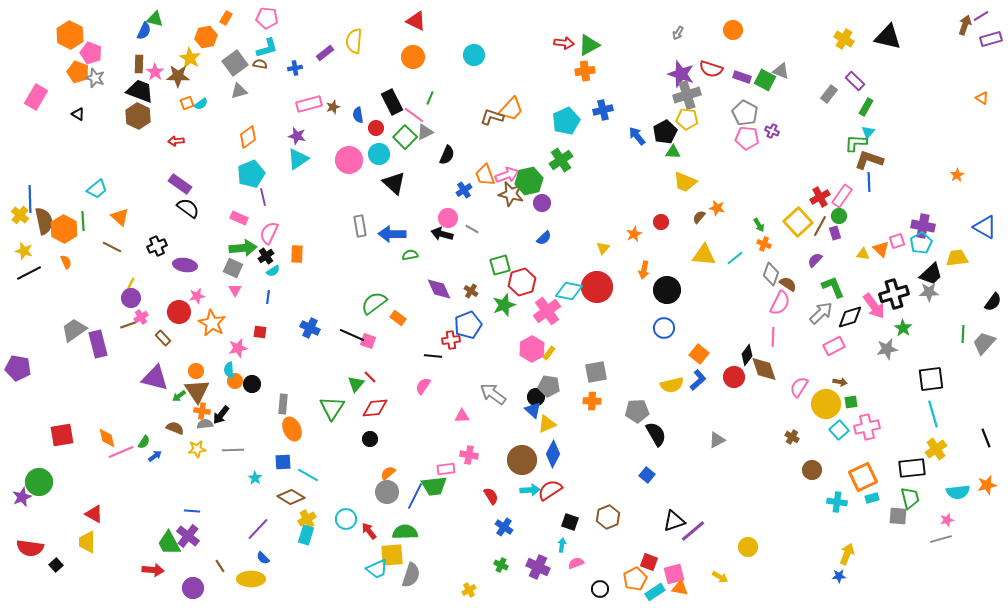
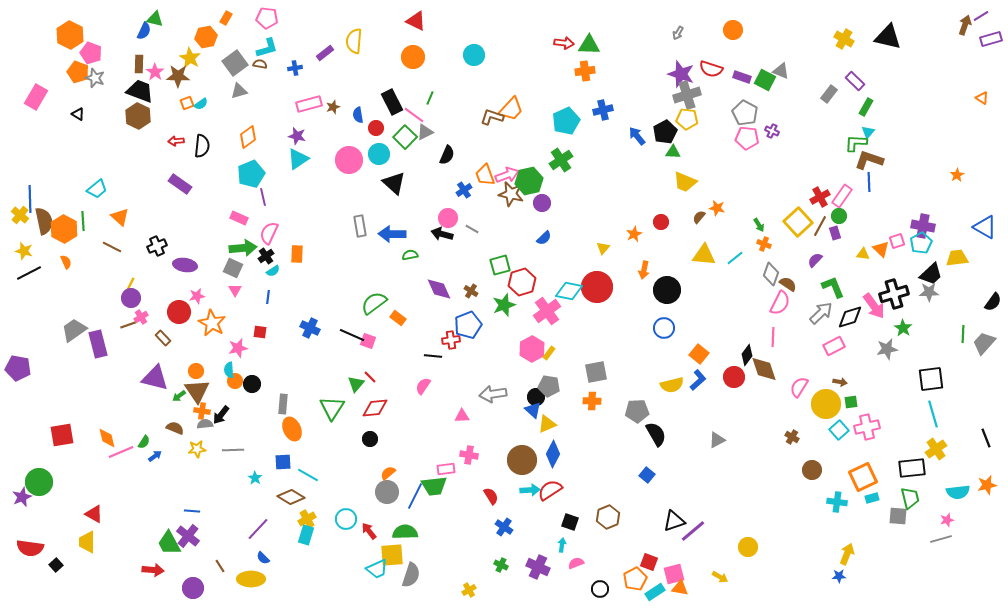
green triangle at (589, 45): rotated 30 degrees clockwise
black semicircle at (188, 208): moved 14 px right, 62 px up; rotated 60 degrees clockwise
gray arrow at (493, 394): rotated 44 degrees counterclockwise
